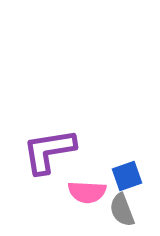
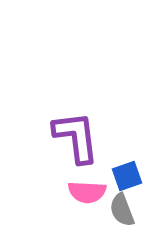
purple L-shape: moved 27 px right, 14 px up; rotated 92 degrees clockwise
